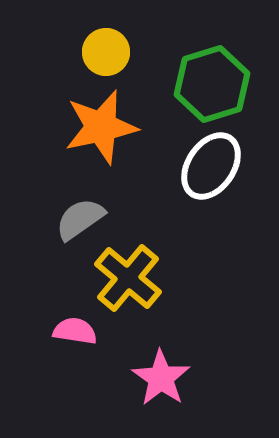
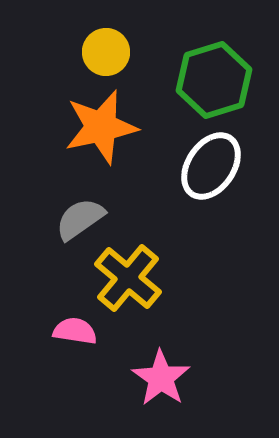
green hexagon: moved 2 px right, 4 px up
